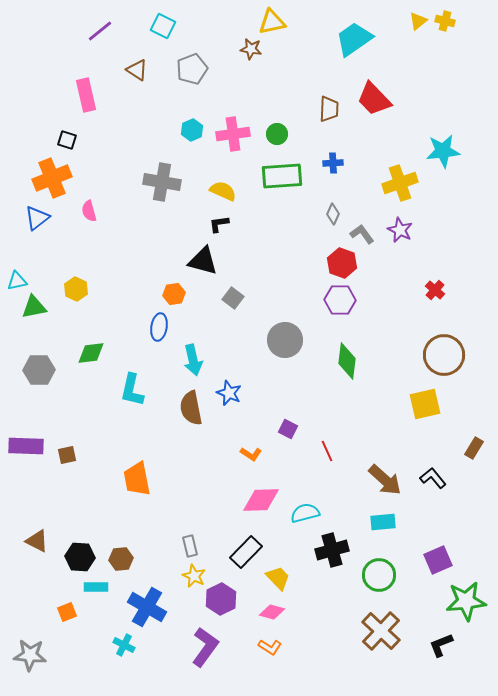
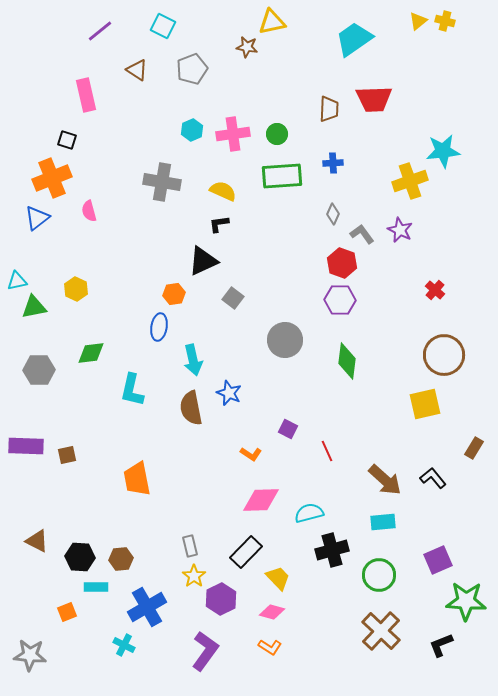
brown star at (251, 49): moved 4 px left, 2 px up
red trapezoid at (374, 99): rotated 48 degrees counterclockwise
yellow cross at (400, 183): moved 10 px right, 2 px up
black triangle at (203, 261): rotated 40 degrees counterclockwise
cyan semicircle at (305, 513): moved 4 px right
yellow star at (194, 576): rotated 10 degrees clockwise
green star at (466, 601): rotated 9 degrees clockwise
blue cross at (147, 607): rotated 30 degrees clockwise
purple L-shape at (205, 647): moved 4 px down
